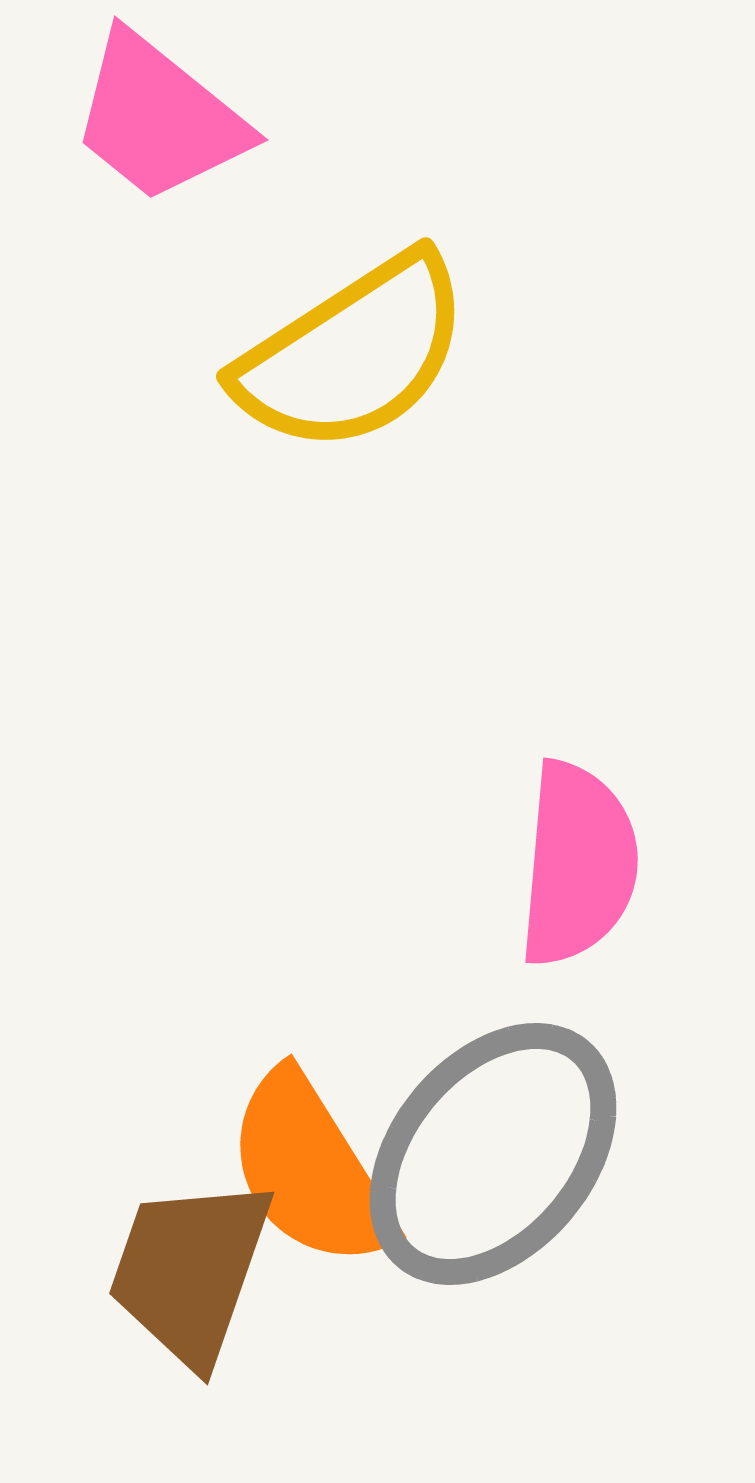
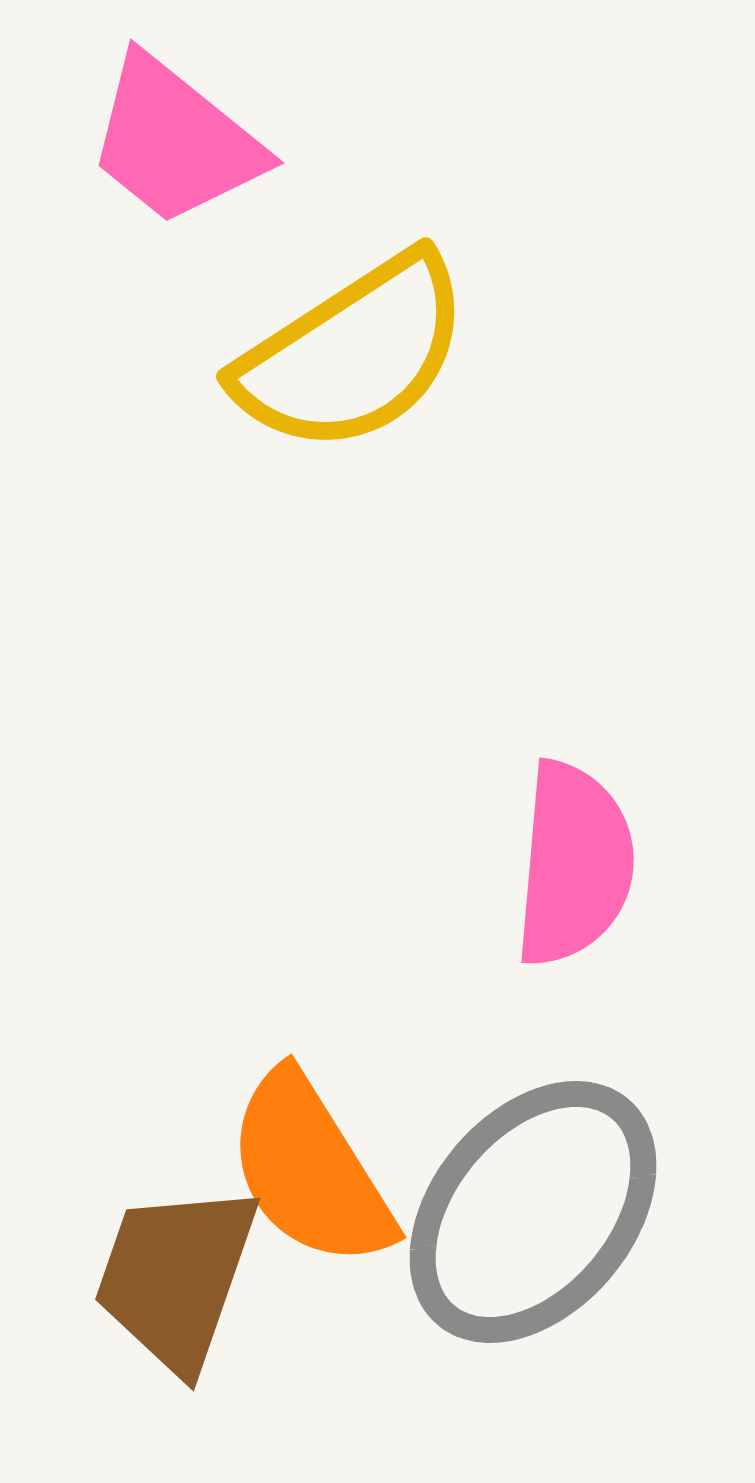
pink trapezoid: moved 16 px right, 23 px down
pink semicircle: moved 4 px left
gray ellipse: moved 40 px right, 58 px down
brown trapezoid: moved 14 px left, 6 px down
